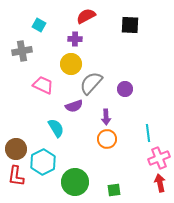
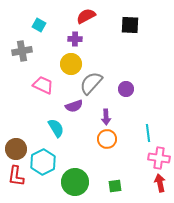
purple circle: moved 1 px right
pink cross: rotated 30 degrees clockwise
green square: moved 1 px right, 4 px up
